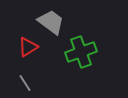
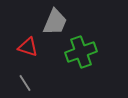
gray trapezoid: moved 4 px right; rotated 76 degrees clockwise
red triangle: rotated 50 degrees clockwise
